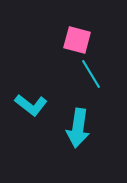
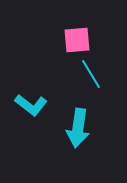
pink square: rotated 20 degrees counterclockwise
